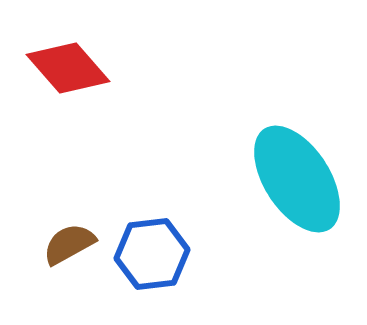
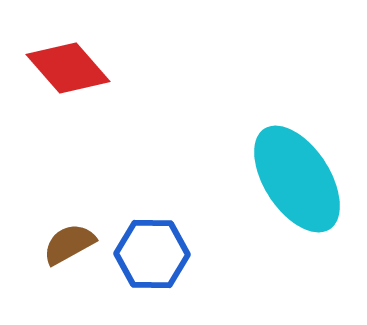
blue hexagon: rotated 8 degrees clockwise
